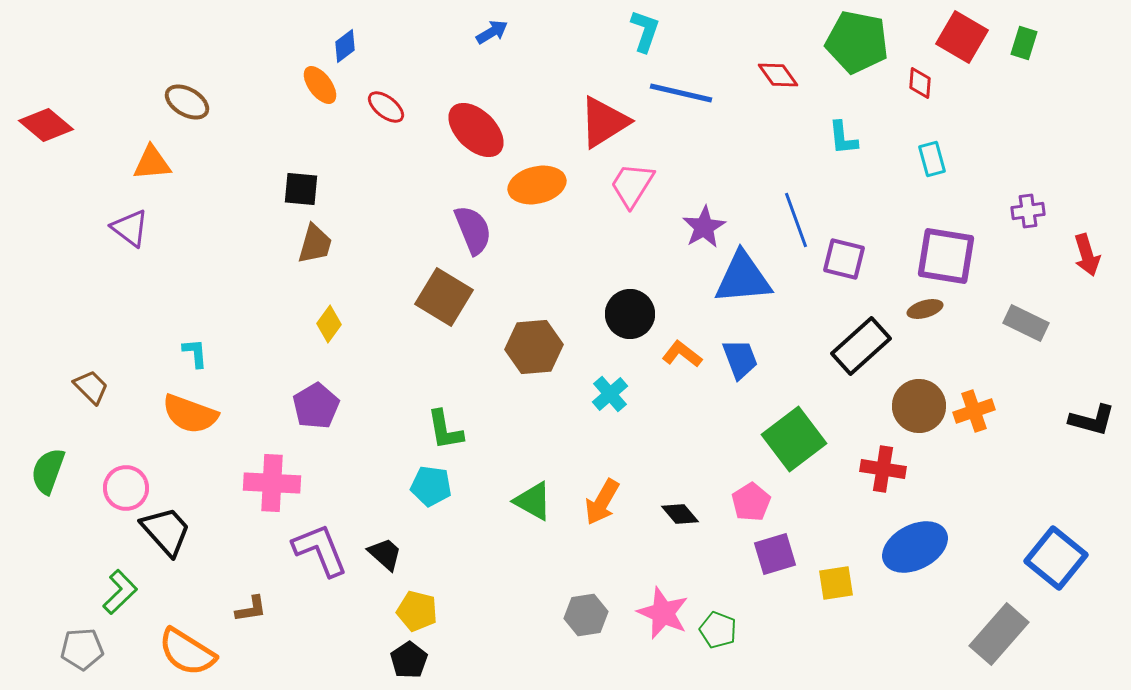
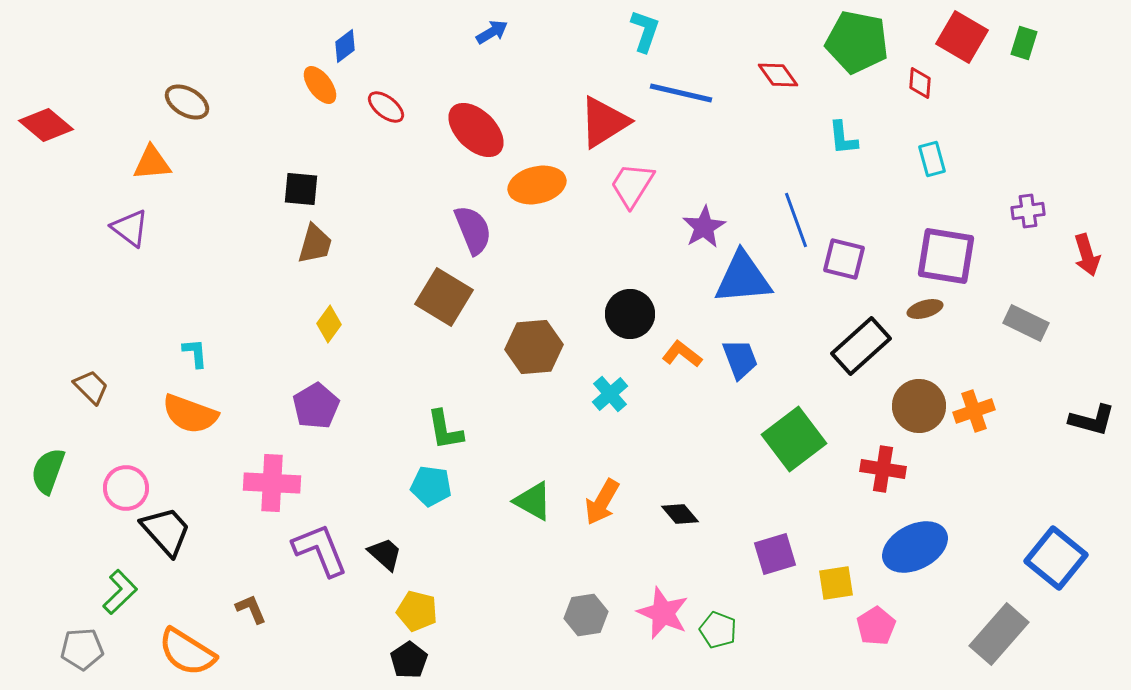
pink pentagon at (751, 502): moved 125 px right, 124 px down
brown L-shape at (251, 609): rotated 104 degrees counterclockwise
